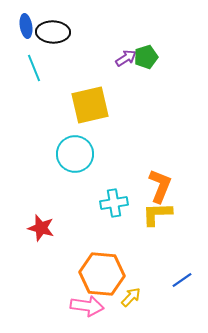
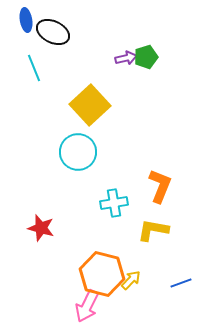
blue ellipse: moved 6 px up
black ellipse: rotated 24 degrees clockwise
purple arrow: rotated 20 degrees clockwise
yellow square: rotated 30 degrees counterclockwise
cyan circle: moved 3 px right, 2 px up
yellow L-shape: moved 4 px left, 16 px down; rotated 12 degrees clockwise
orange hexagon: rotated 9 degrees clockwise
blue line: moved 1 px left, 3 px down; rotated 15 degrees clockwise
yellow arrow: moved 17 px up
pink arrow: rotated 108 degrees clockwise
